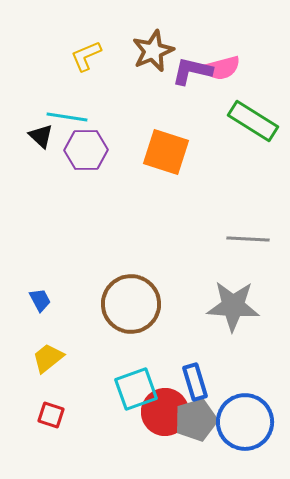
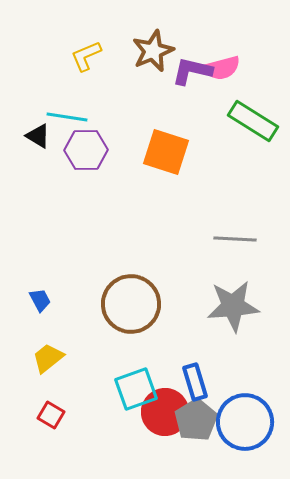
black triangle: moved 3 px left; rotated 12 degrees counterclockwise
gray line: moved 13 px left
gray star: rotated 8 degrees counterclockwise
red square: rotated 12 degrees clockwise
gray pentagon: rotated 15 degrees counterclockwise
